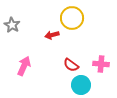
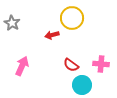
gray star: moved 2 px up
pink arrow: moved 2 px left
cyan circle: moved 1 px right
